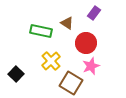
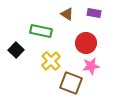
purple rectangle: rotated 64 degrees clockwise
brown triangle: moved 9 px up
pink star: rotated 12 degrees clockwise
black square: moved 24 px up
brown square: rotated 10 degrees counterclockwise
